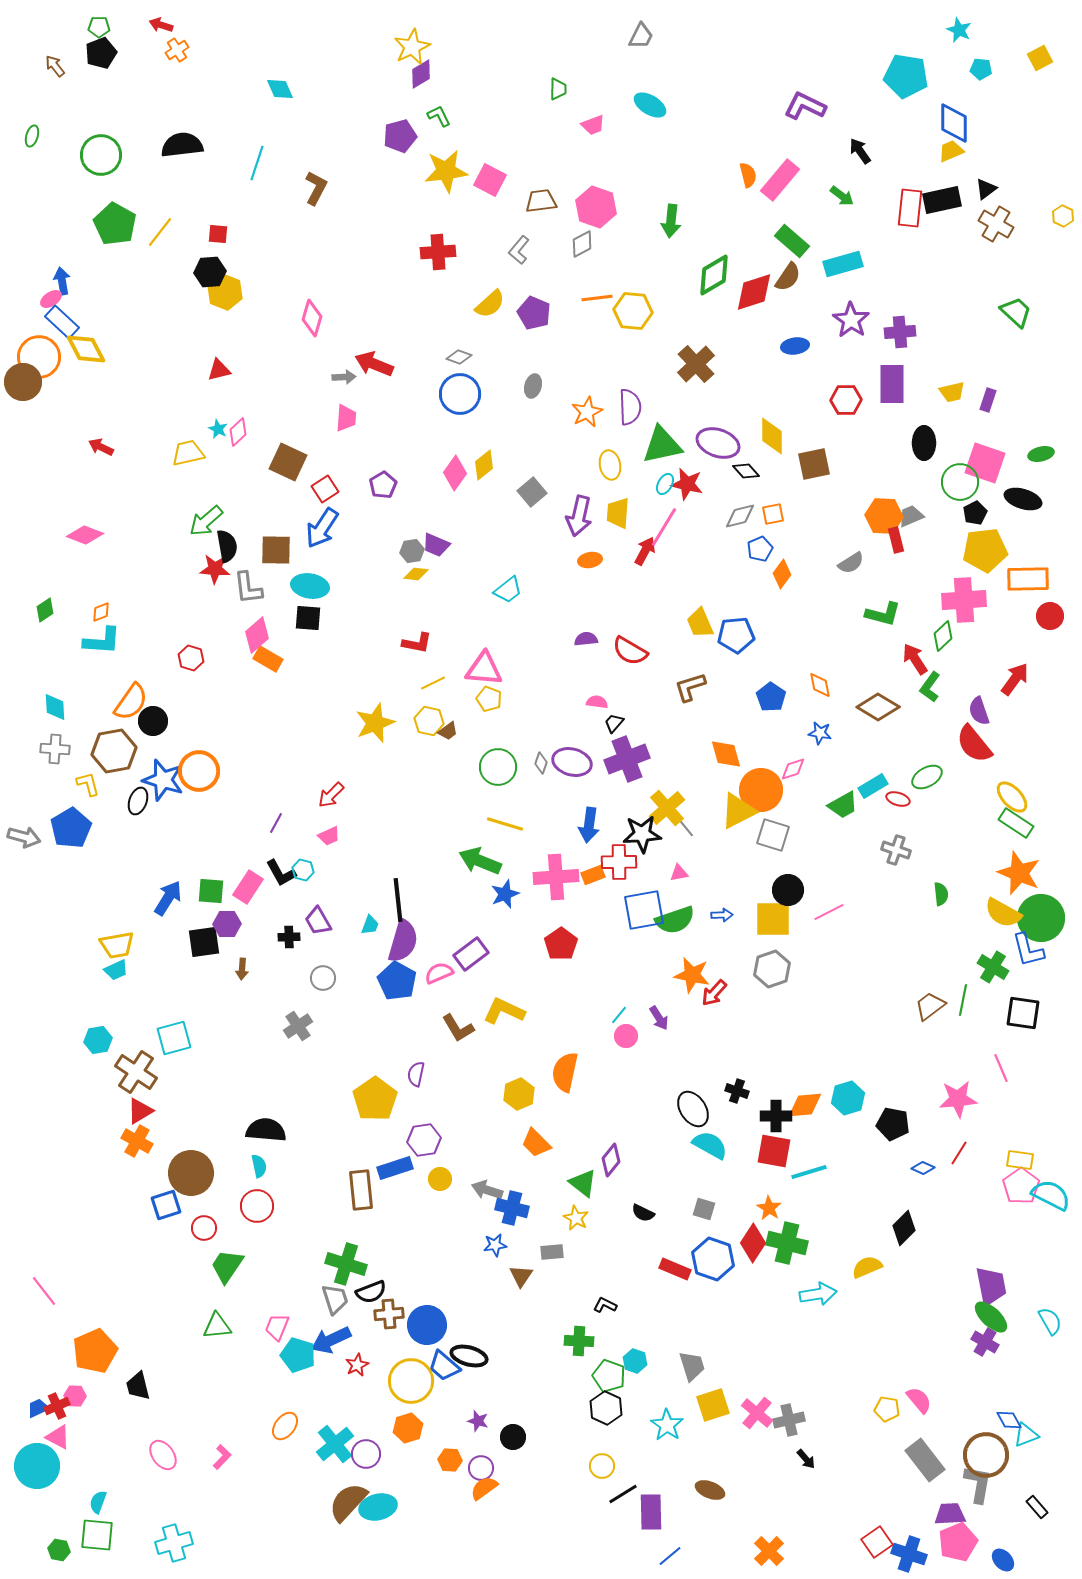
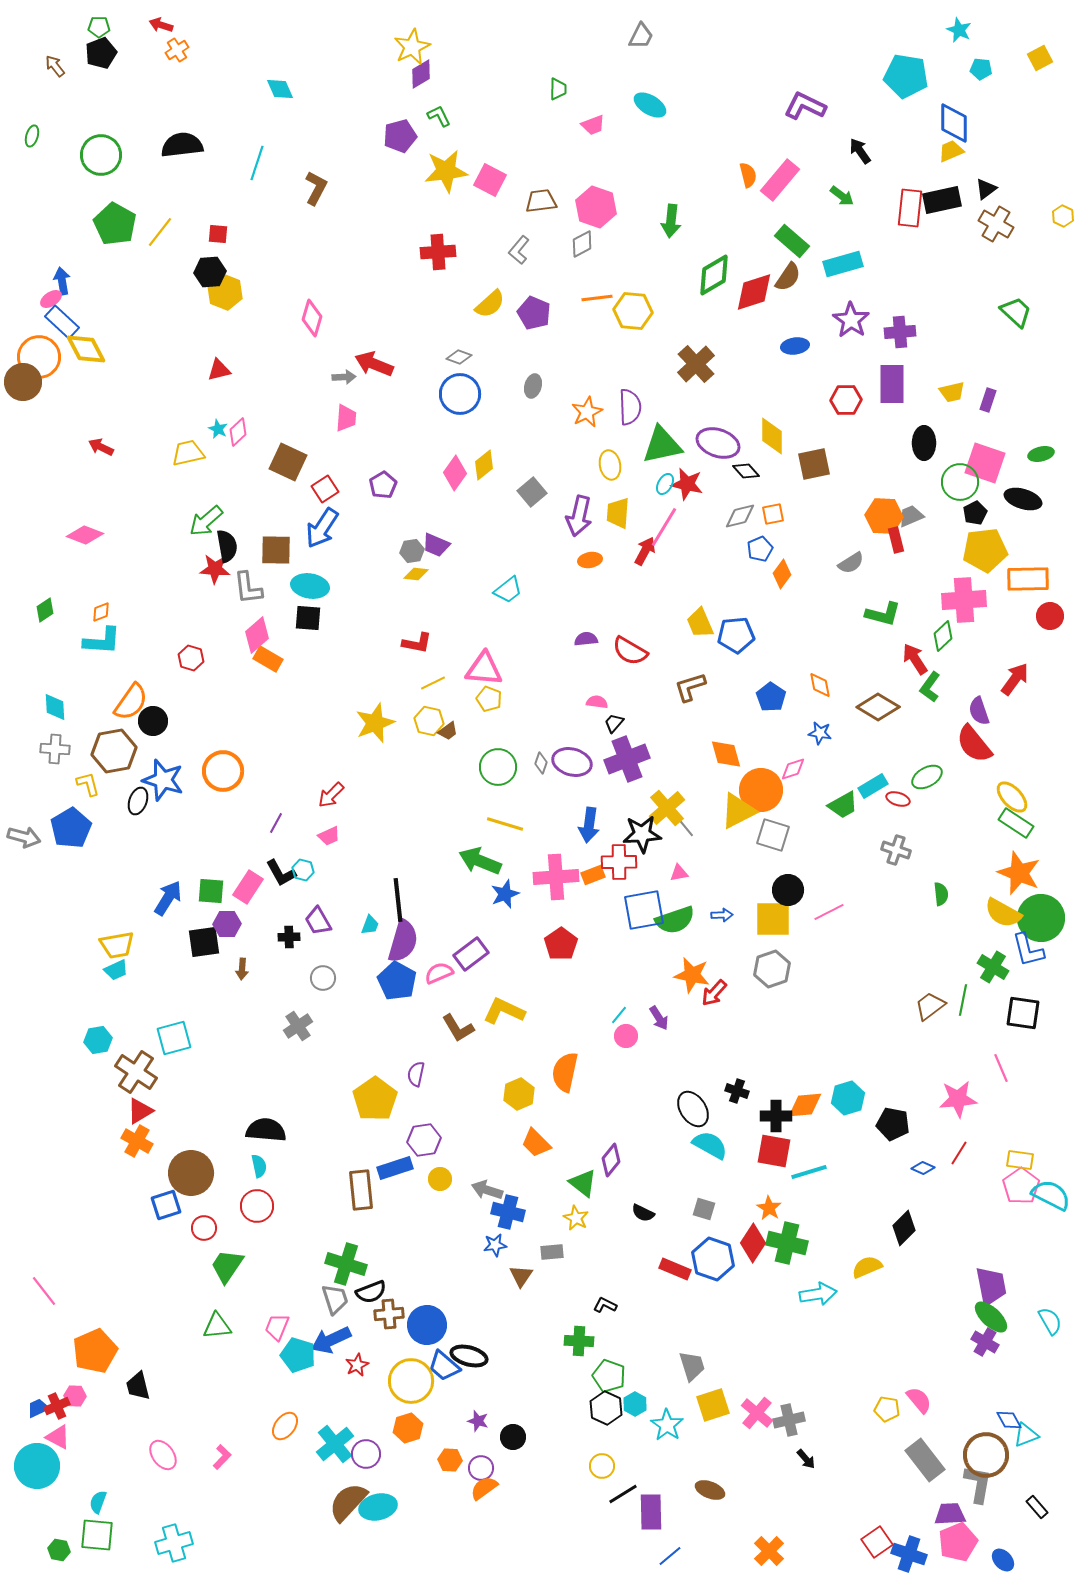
orange circle at (199, 771): moved 24 px right
blue cross at (512, 1208): moved 4 px left, 4 px down
cyan hexagon at (635, 1361): moved 43 px down; rotated 10 degrees clockwise
